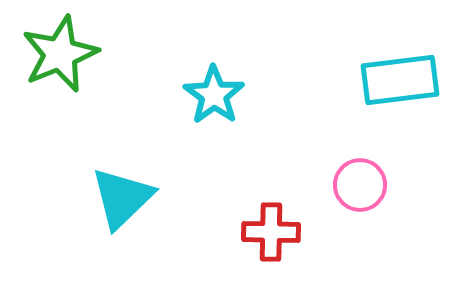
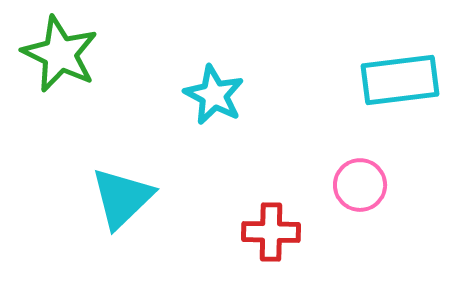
green star: rotated 24 degrees counterclockwise
cyan star: rotated 8 degrees counterclockwise
